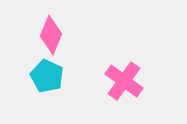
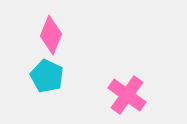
pink cross: moved 3 px right, 14 px down
